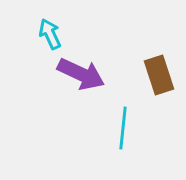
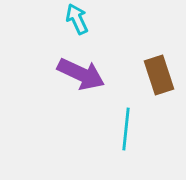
cyan arrow: moved 27 px right, 15 px up
cyan line: moved 3 px right, 1 px down
